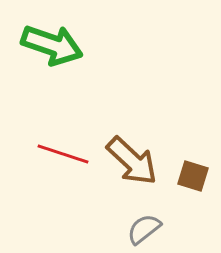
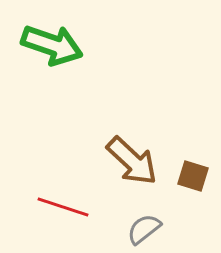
red line: moved 53 px down
